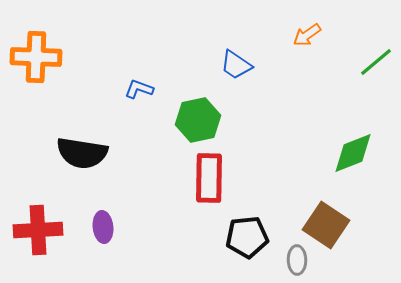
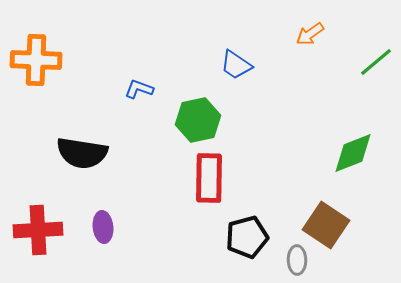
orange arrow: moved 3 px right, 1 px up
orange cross: moved 3 px down
black pentagon: rotated 9 degrees counterclockwise
